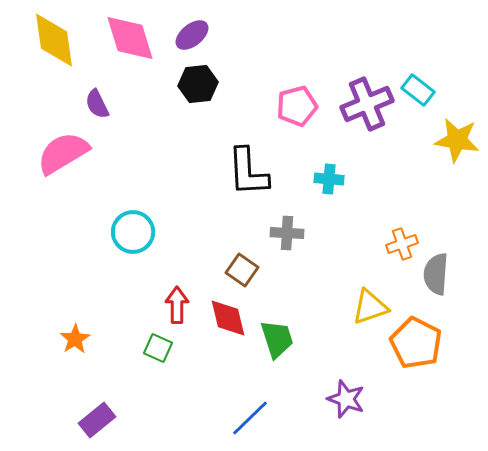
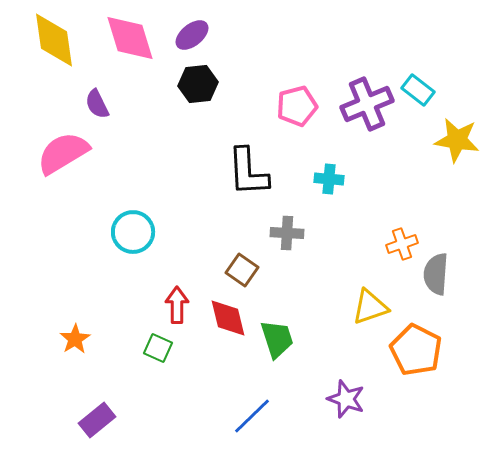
orange pentagon: moved 7 px down
blue line: moved 2 px right, 2 px up
